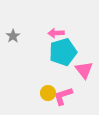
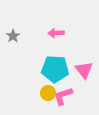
cyan pentagon: moved 8 px left, 17 px down; rotated 20 degrees clockwise
